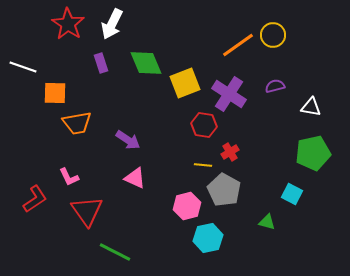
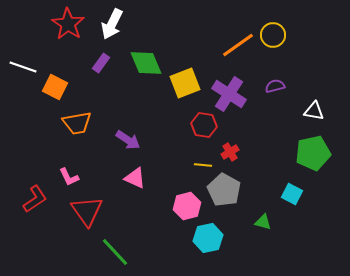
purple rectangle: rotated 54 degrees clockwise
orange square: moved 6 px up; rotated 25 degrees clockwise
white triangle: moved 3 px right, 4 px down
green triangle: moved 4 px left
green line: rotated 20 degrees clockwise
